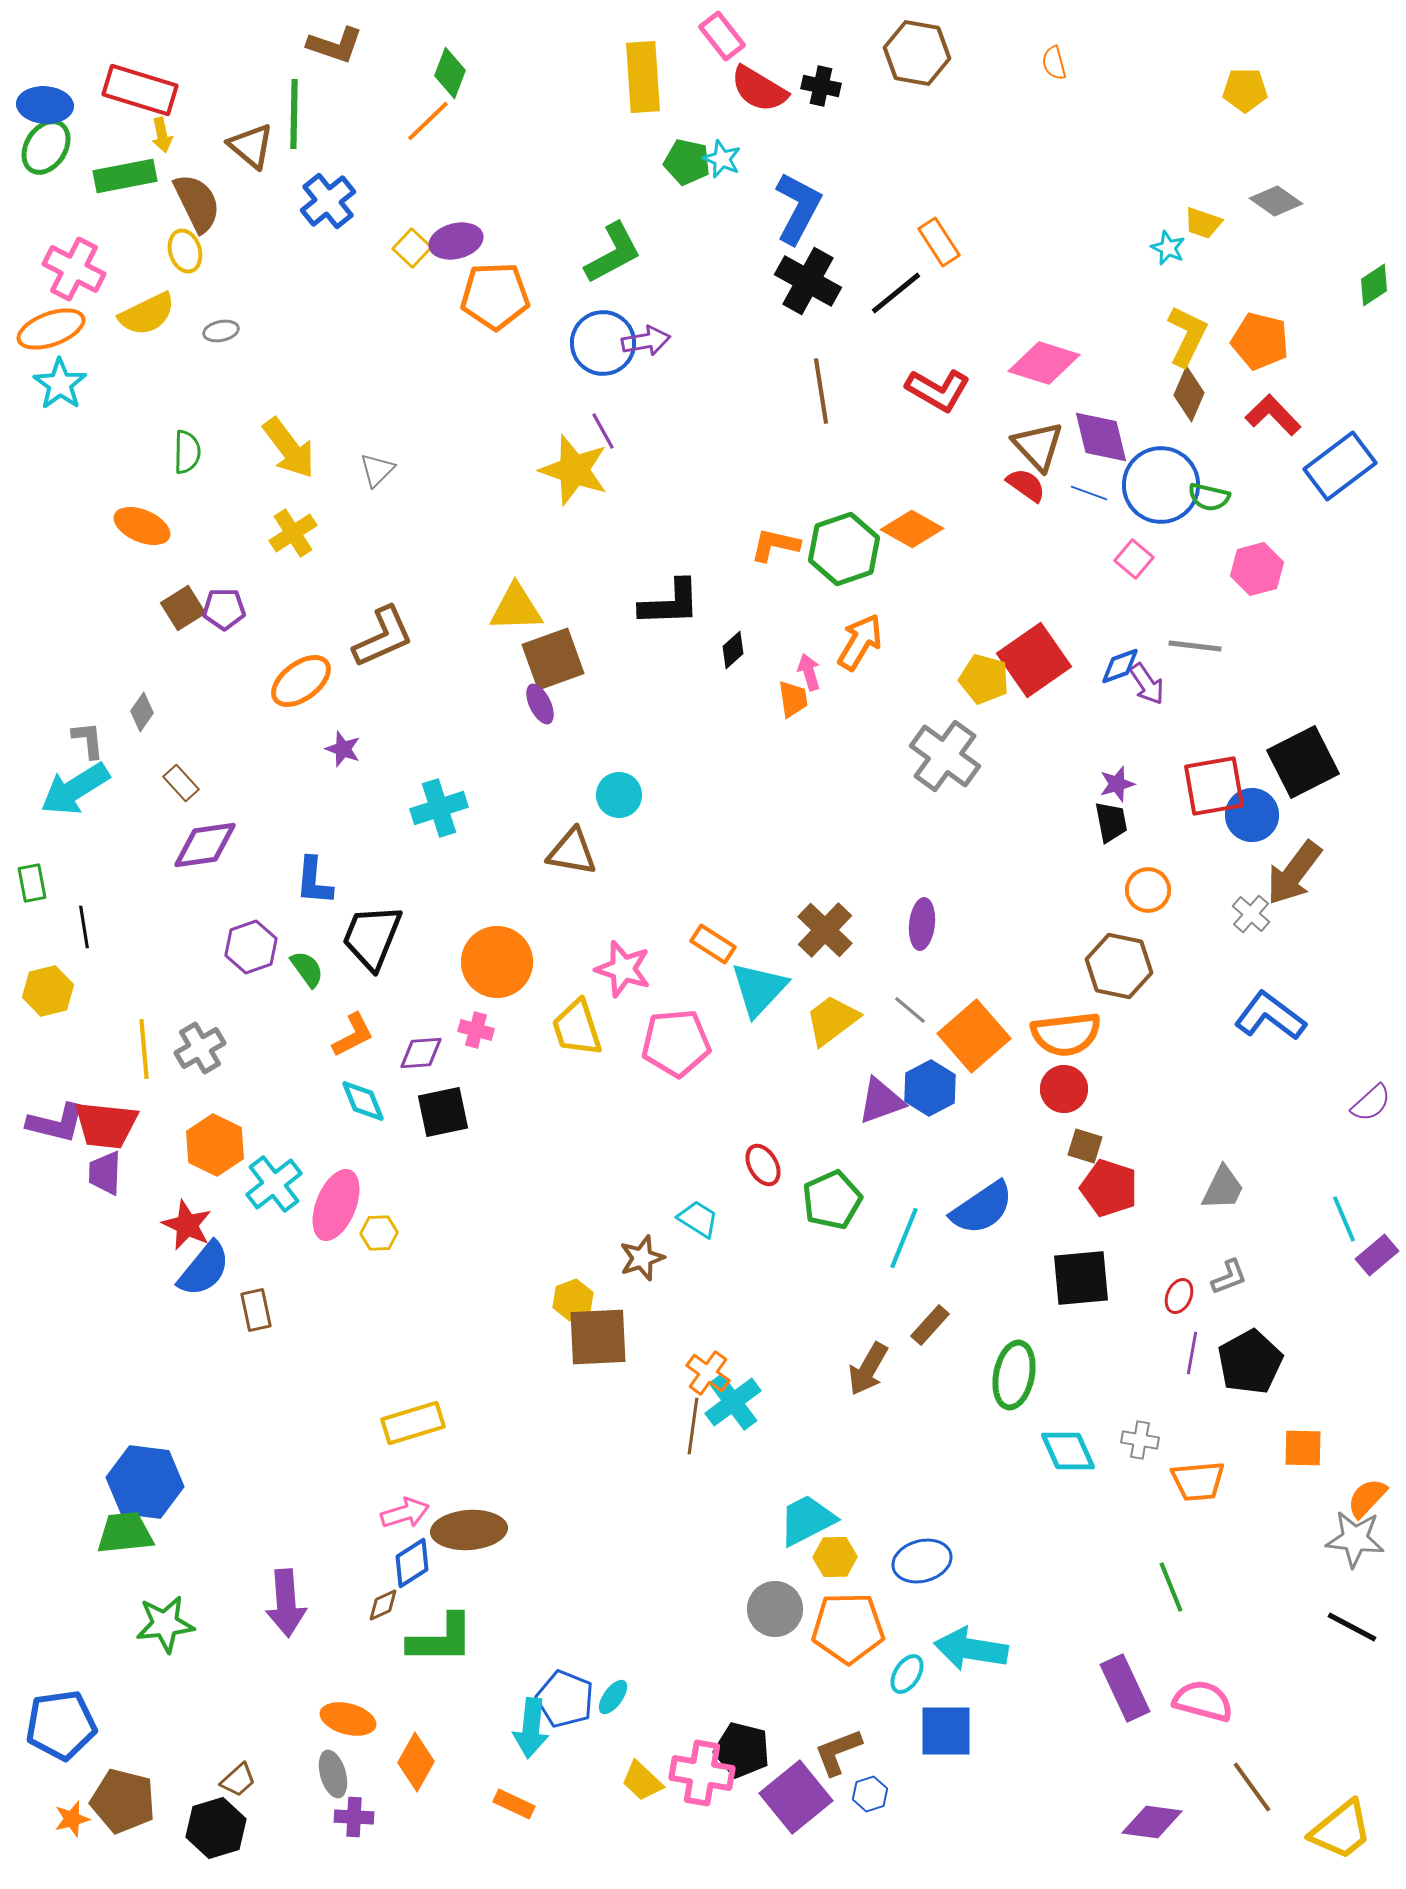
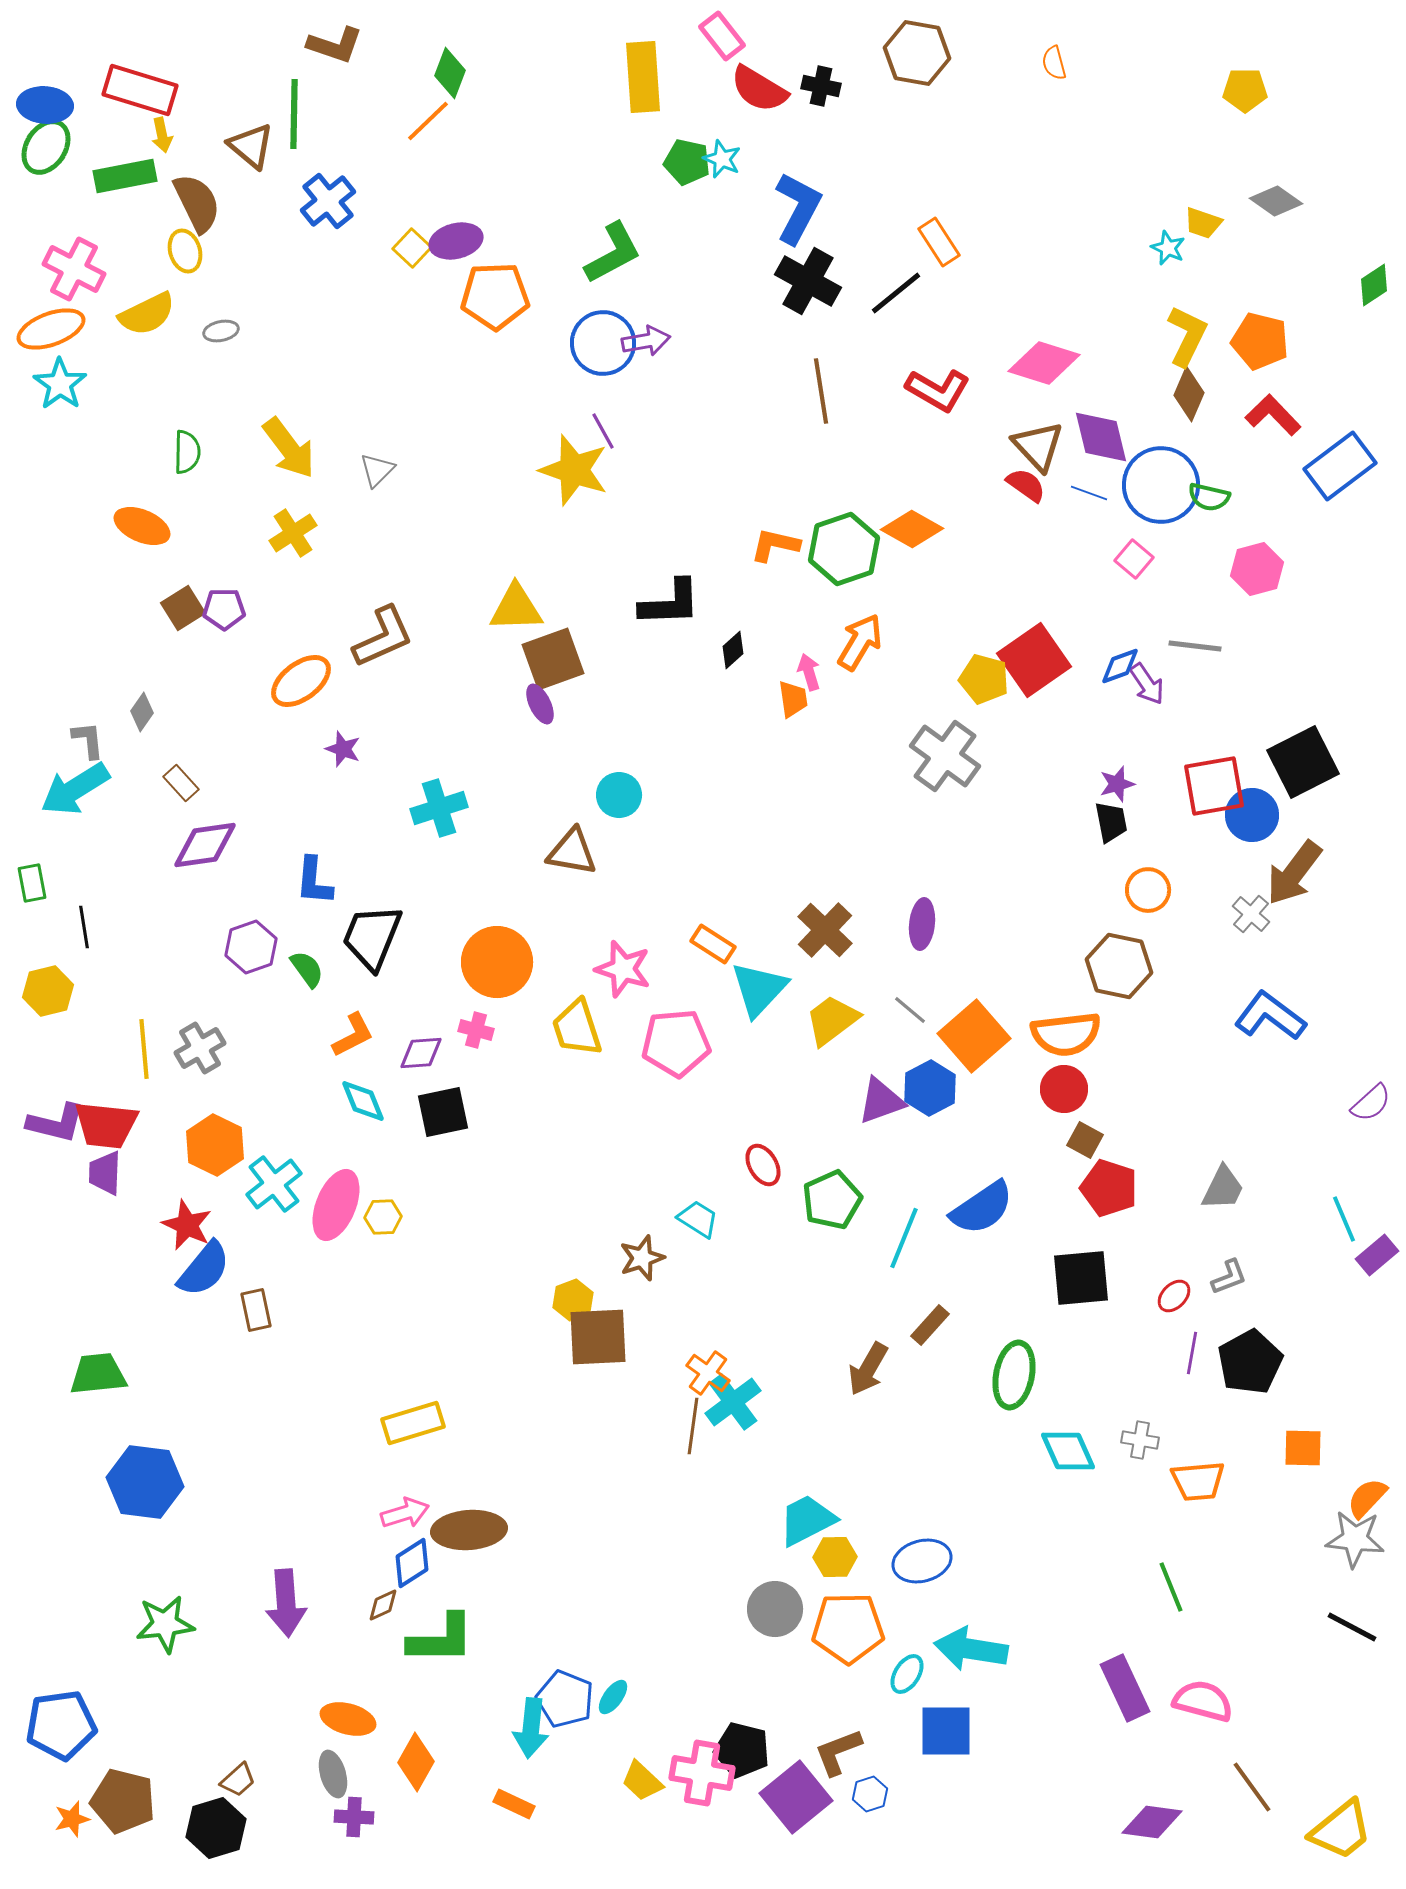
brown square at (1085, 1146): moved 6 px up; rotated 12 degrees clockwise
yellow hexagon at (379, 1233): moved 4 px right, 16 px up
red ellipse at (1179, 1296): moved 5 px left; rotated 20 degrees clockwise
green trapezoid at (125, 1533): moved 27 px left, 159 px up
